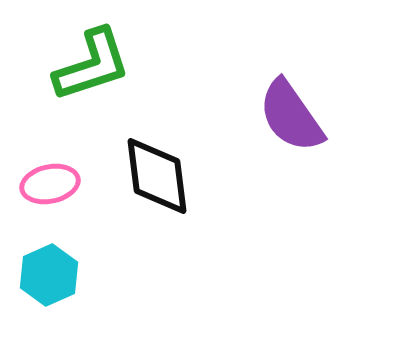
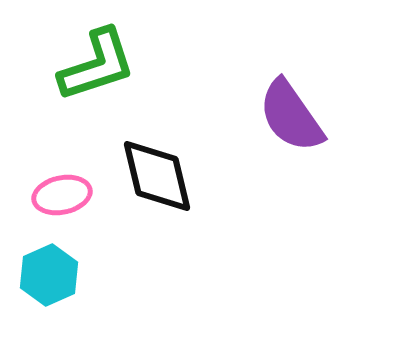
green L-shape: moved 5 px right
black diamond: rotated 6 degrees counterclockwise
pink ellipse: moved 12 px right, 11 px down
